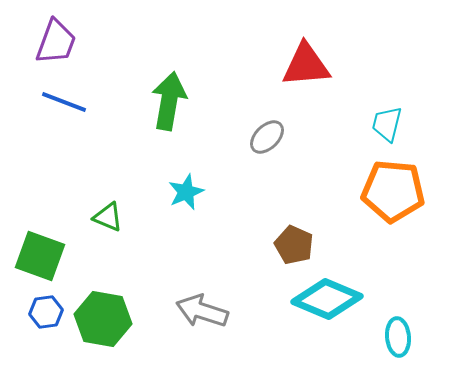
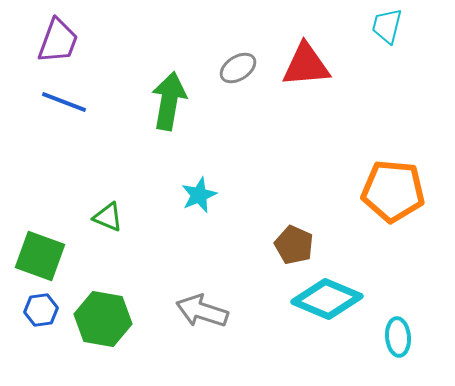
purple trapezoid: moved 2 px right, 1 px up
cyan trapezoid: moved 98 px up
gray ellipse: moved 29 px left, 69 px up; rotated 12 degrees clockwise
cyan star: moved 13 px right, 3 px down
blue hexagon: moved 5 px left, 2 px up
